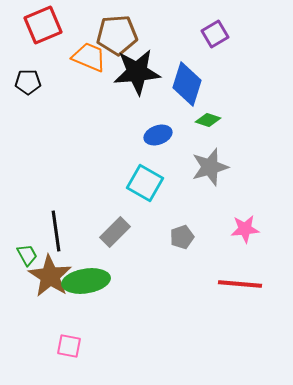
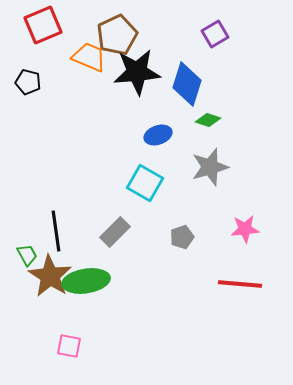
brown pentagon: rotated 21 degrees counterclockwise
black pentagon: rotated 15 degrees clockwise
